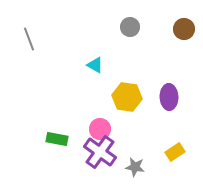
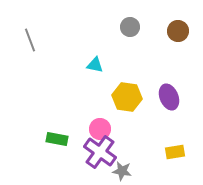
brown circle: moved 6 px left, 2 px down
gray line: moved 1 px right, 1 px down
cyan triangle: rotated 18 degrees counterclockwise
purple ellipse: rotated 20 degrees counterclockwise
yellow rectangle: rotated 24 degrees clockwise
gray star: moved 13 px left, 4 px down
